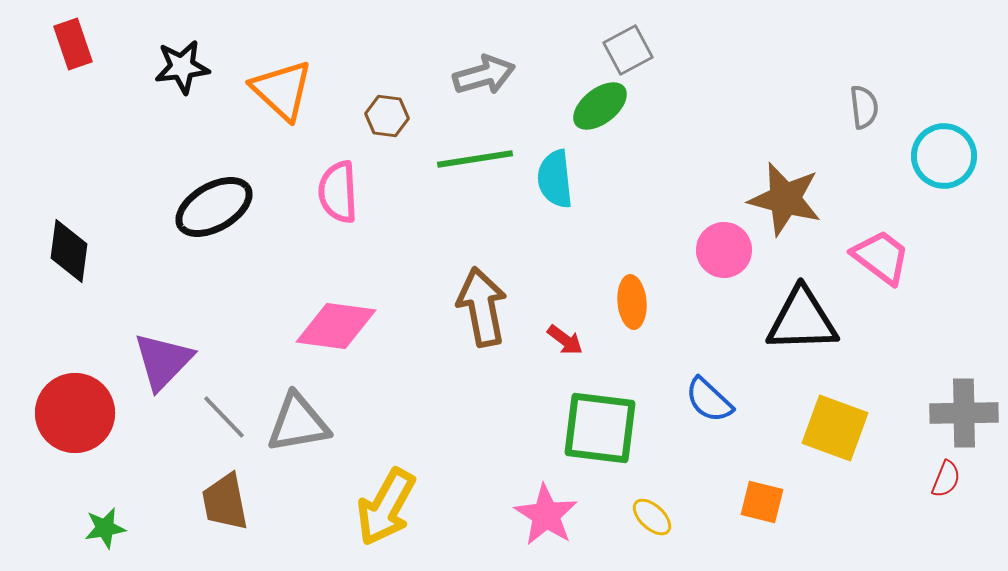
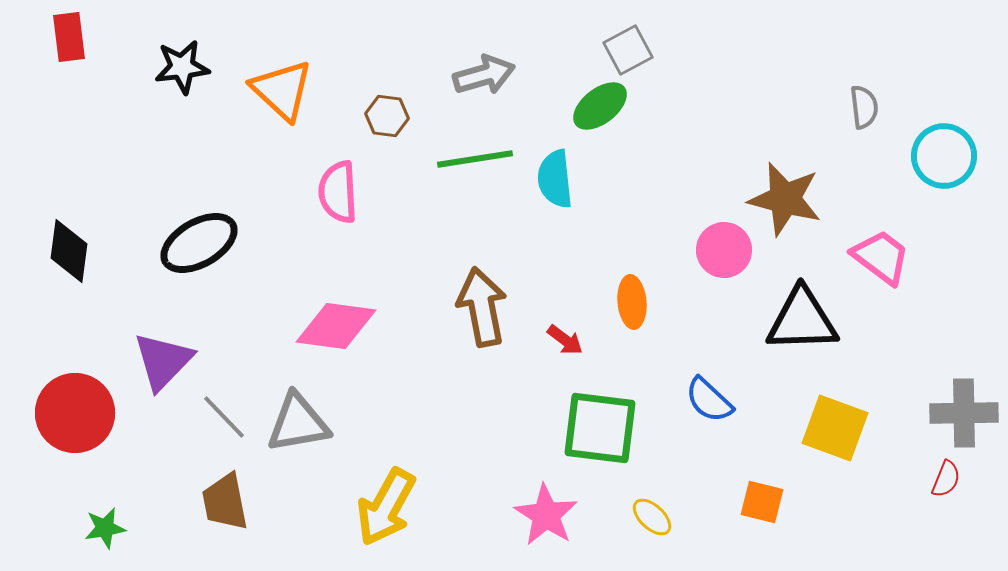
red rectangle: moved 4 px left, 7 px up; rotated 12 degrees clockwise
black ellipse: moved 15 px left, 36 px down
